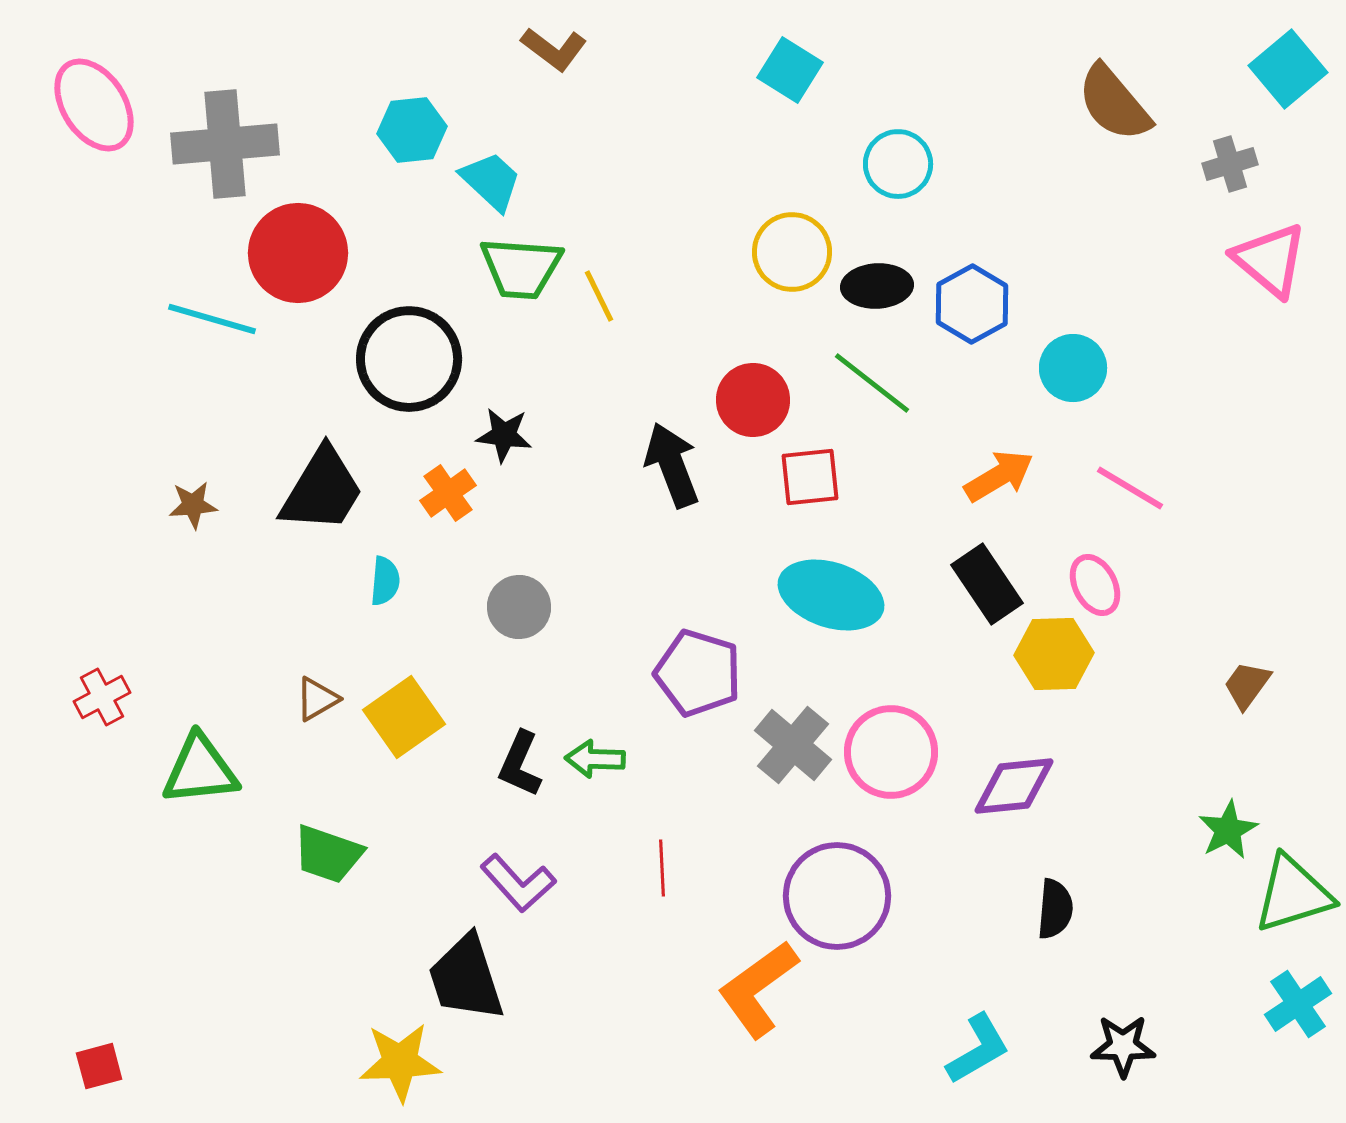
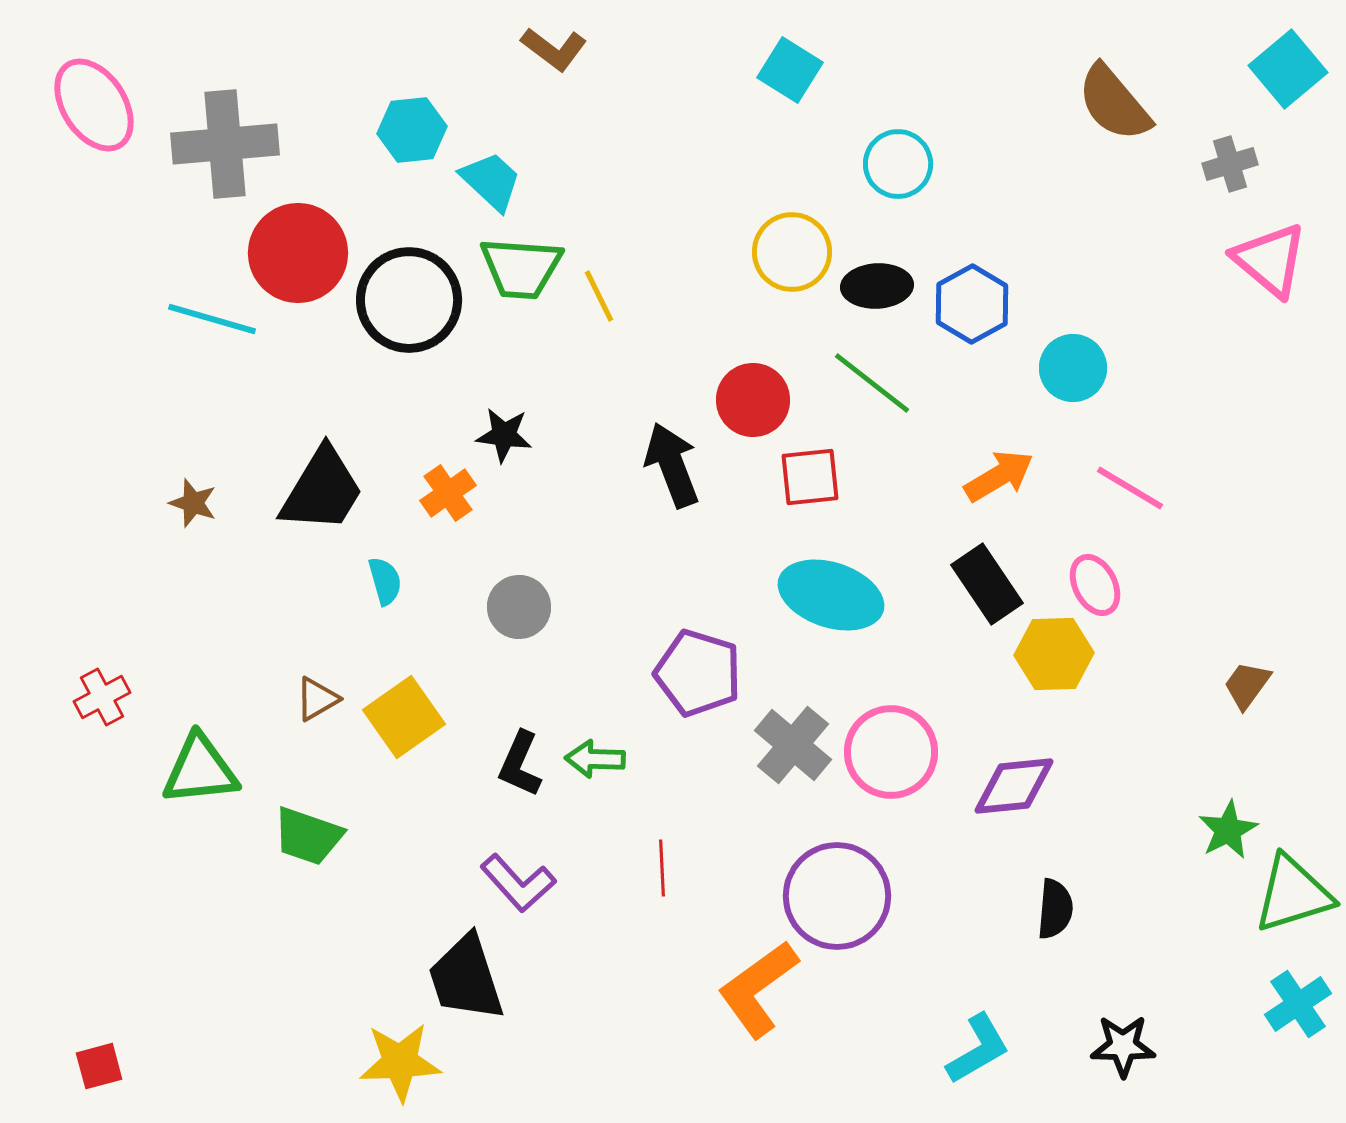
black circle at (409, 359): moved 59 px up
brown star at (193, 505): moved 2 px up; rotated 24 degrees clockwise
cyan semicircle at (385, 581): rotated 21 degrees counterclockwise
green trapezoid at (328, 854): moved 20 px left, 18 px up
